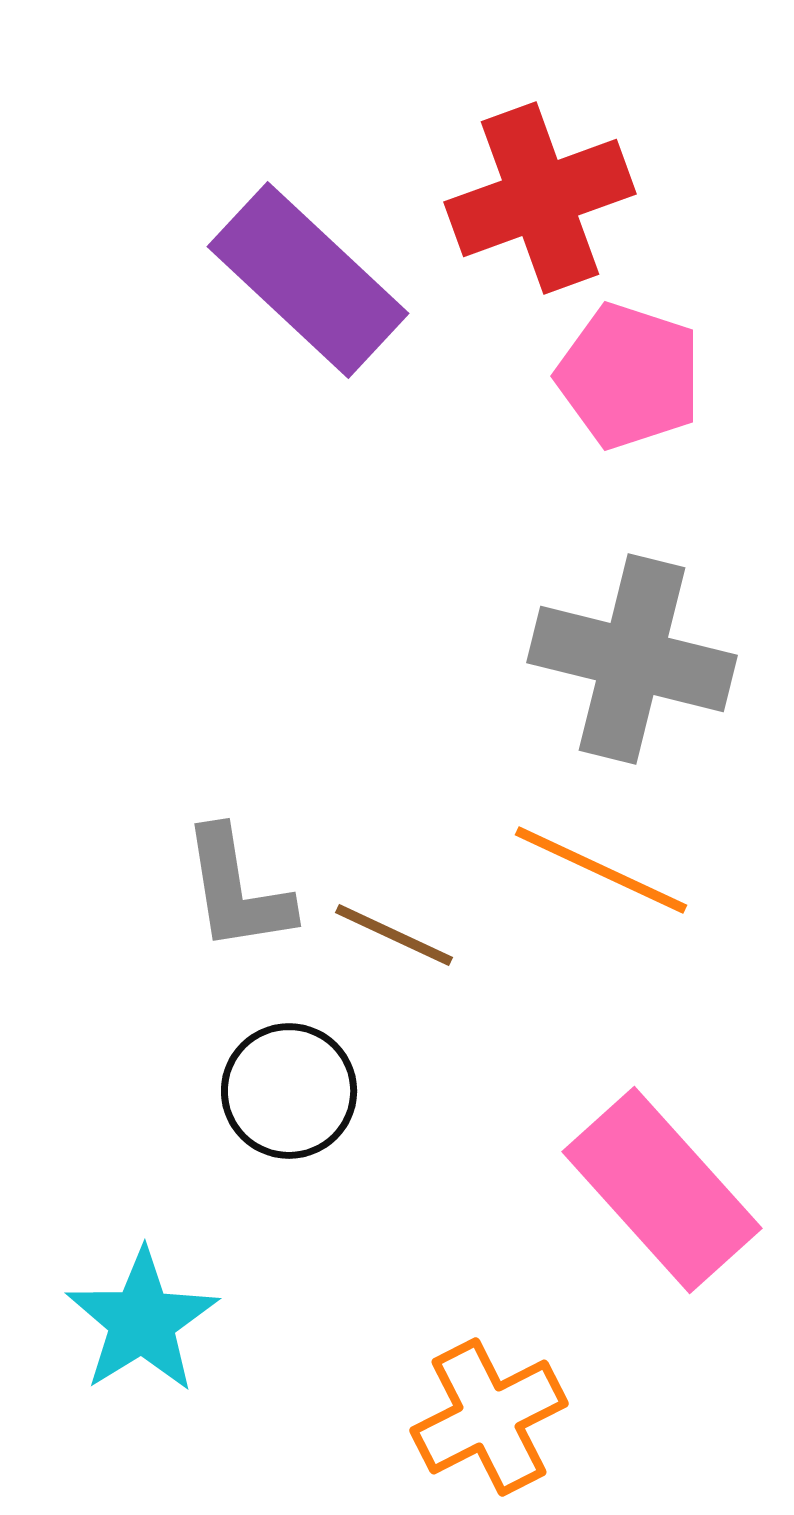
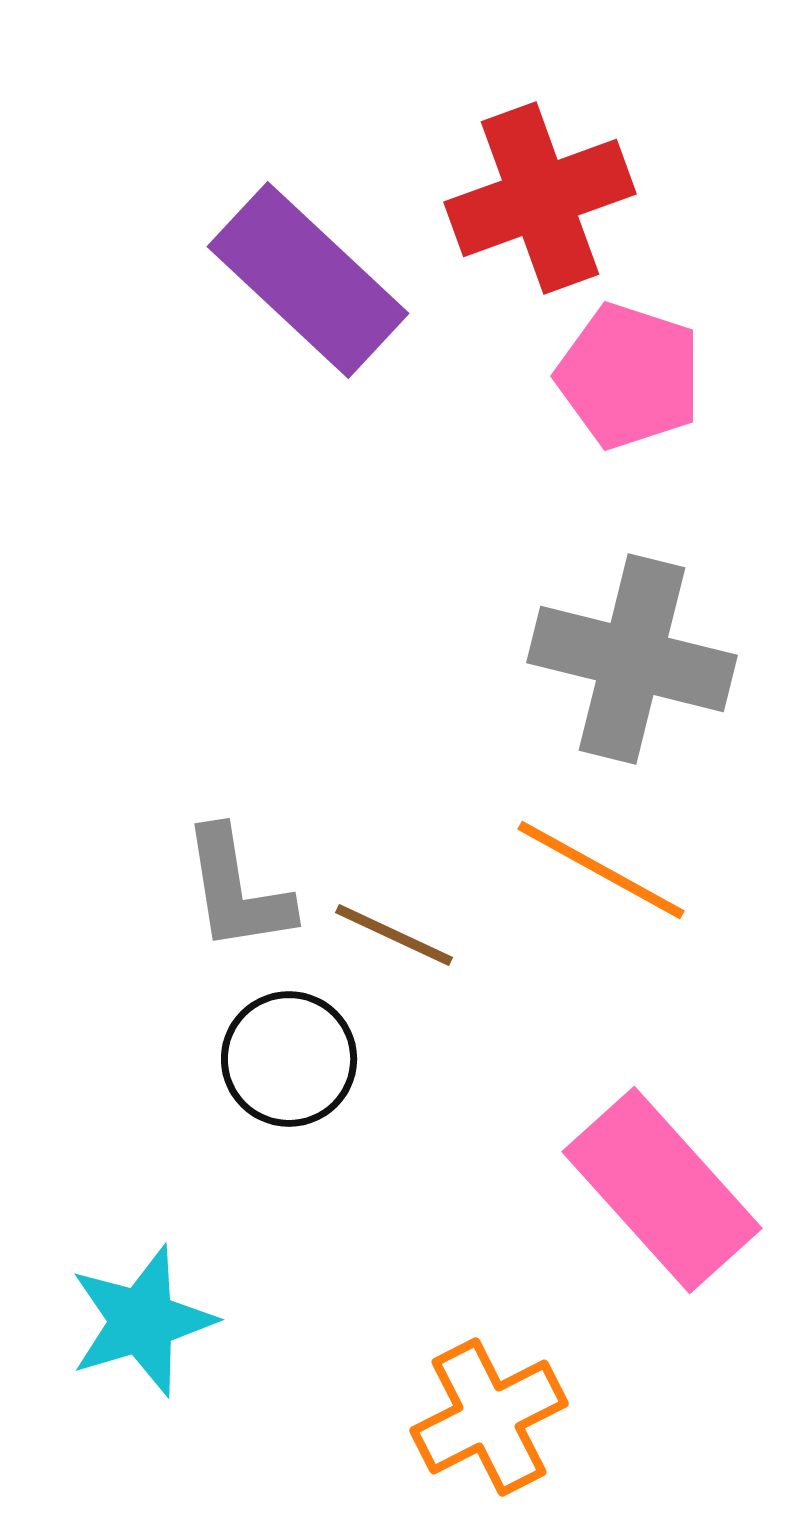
orange line: rotated 4 degrees clockwise
black circle: moved 32 px up
cyan star: rotated 15 degrees clockwise
